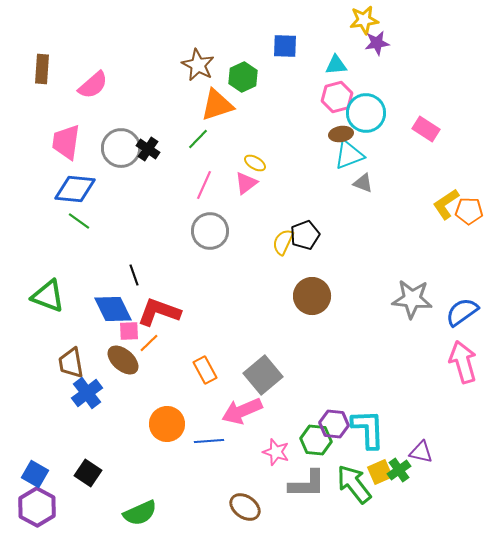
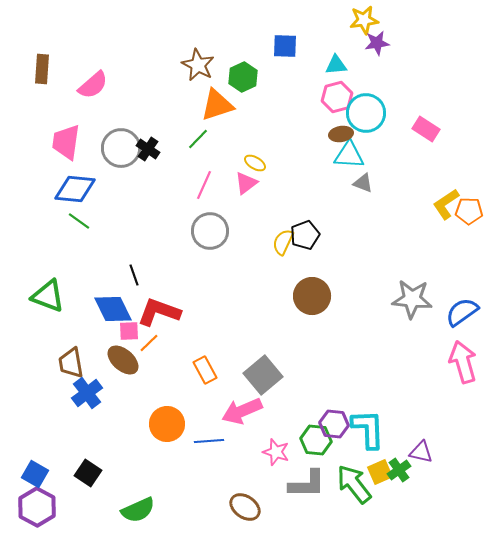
cyan triangle at (349, 155): rotated 24 degrees clockwise
green semicircle at (140, 513): moved 2 px left, 3 px up
